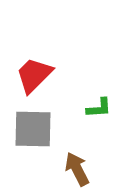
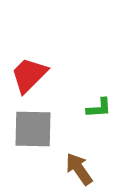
red trapezoid: moved 5 px left
brown arrow: moved 2 px right; rotated 8 degrees counterclockwise
